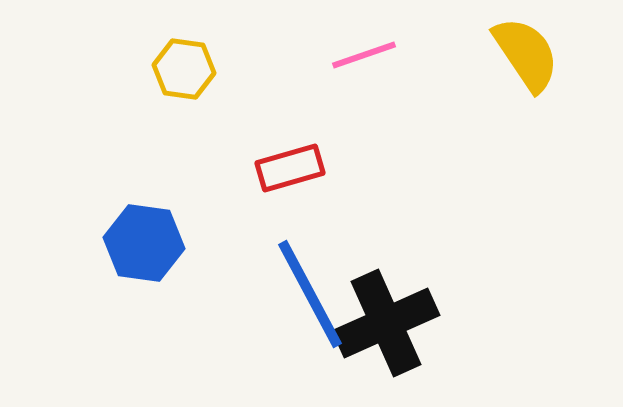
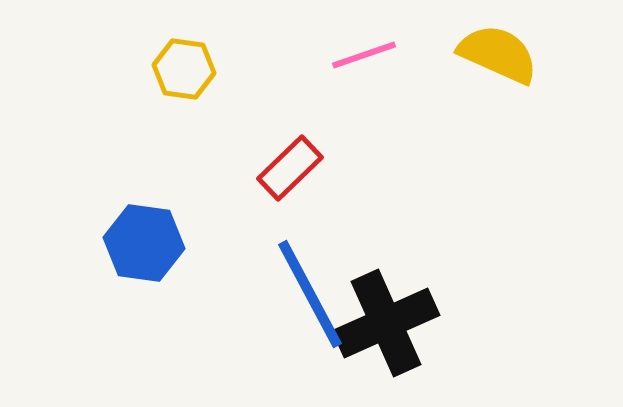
yellow semicircle: moved 28 px left; rotated 32 degrees counterclockwise
red rectangle: rotated 28 degrees counterclockwise
